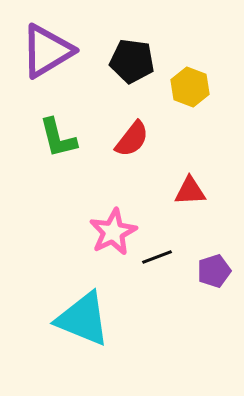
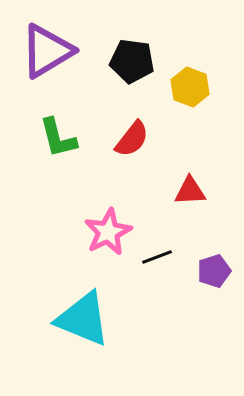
pink star: moved 5 px left
